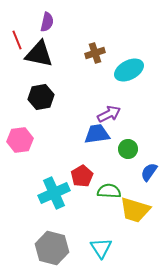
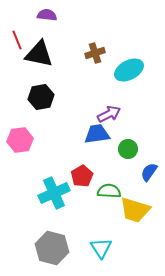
purple semicircle: moved 7 px up; rotated 96 degrees counterclockwise
